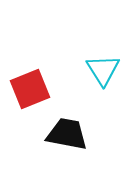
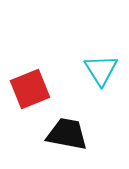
cyan triangle: moved 2 px left
